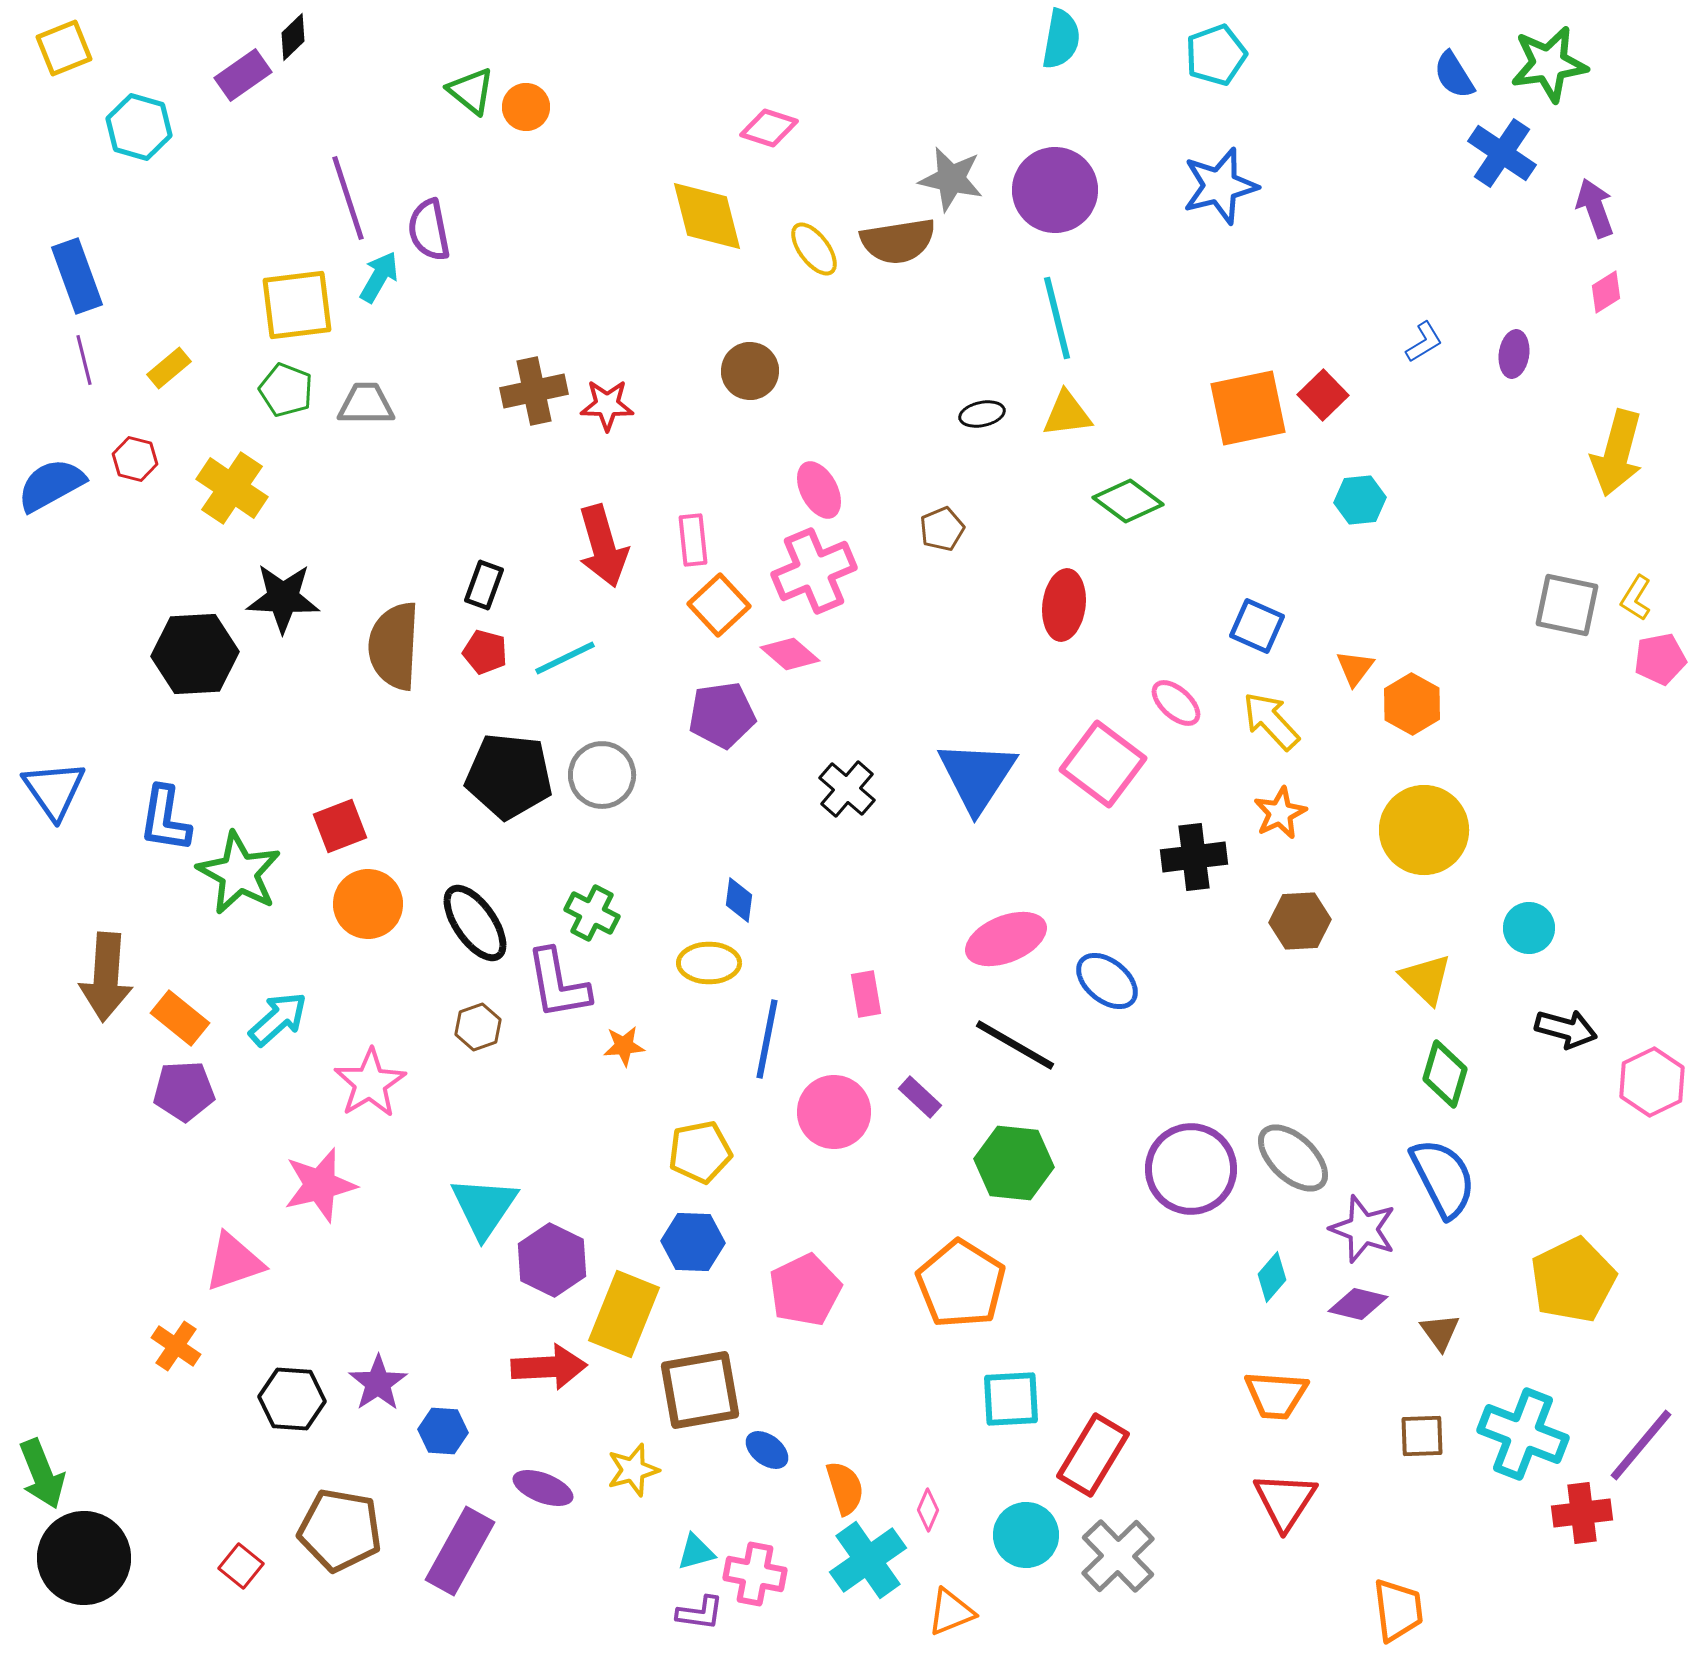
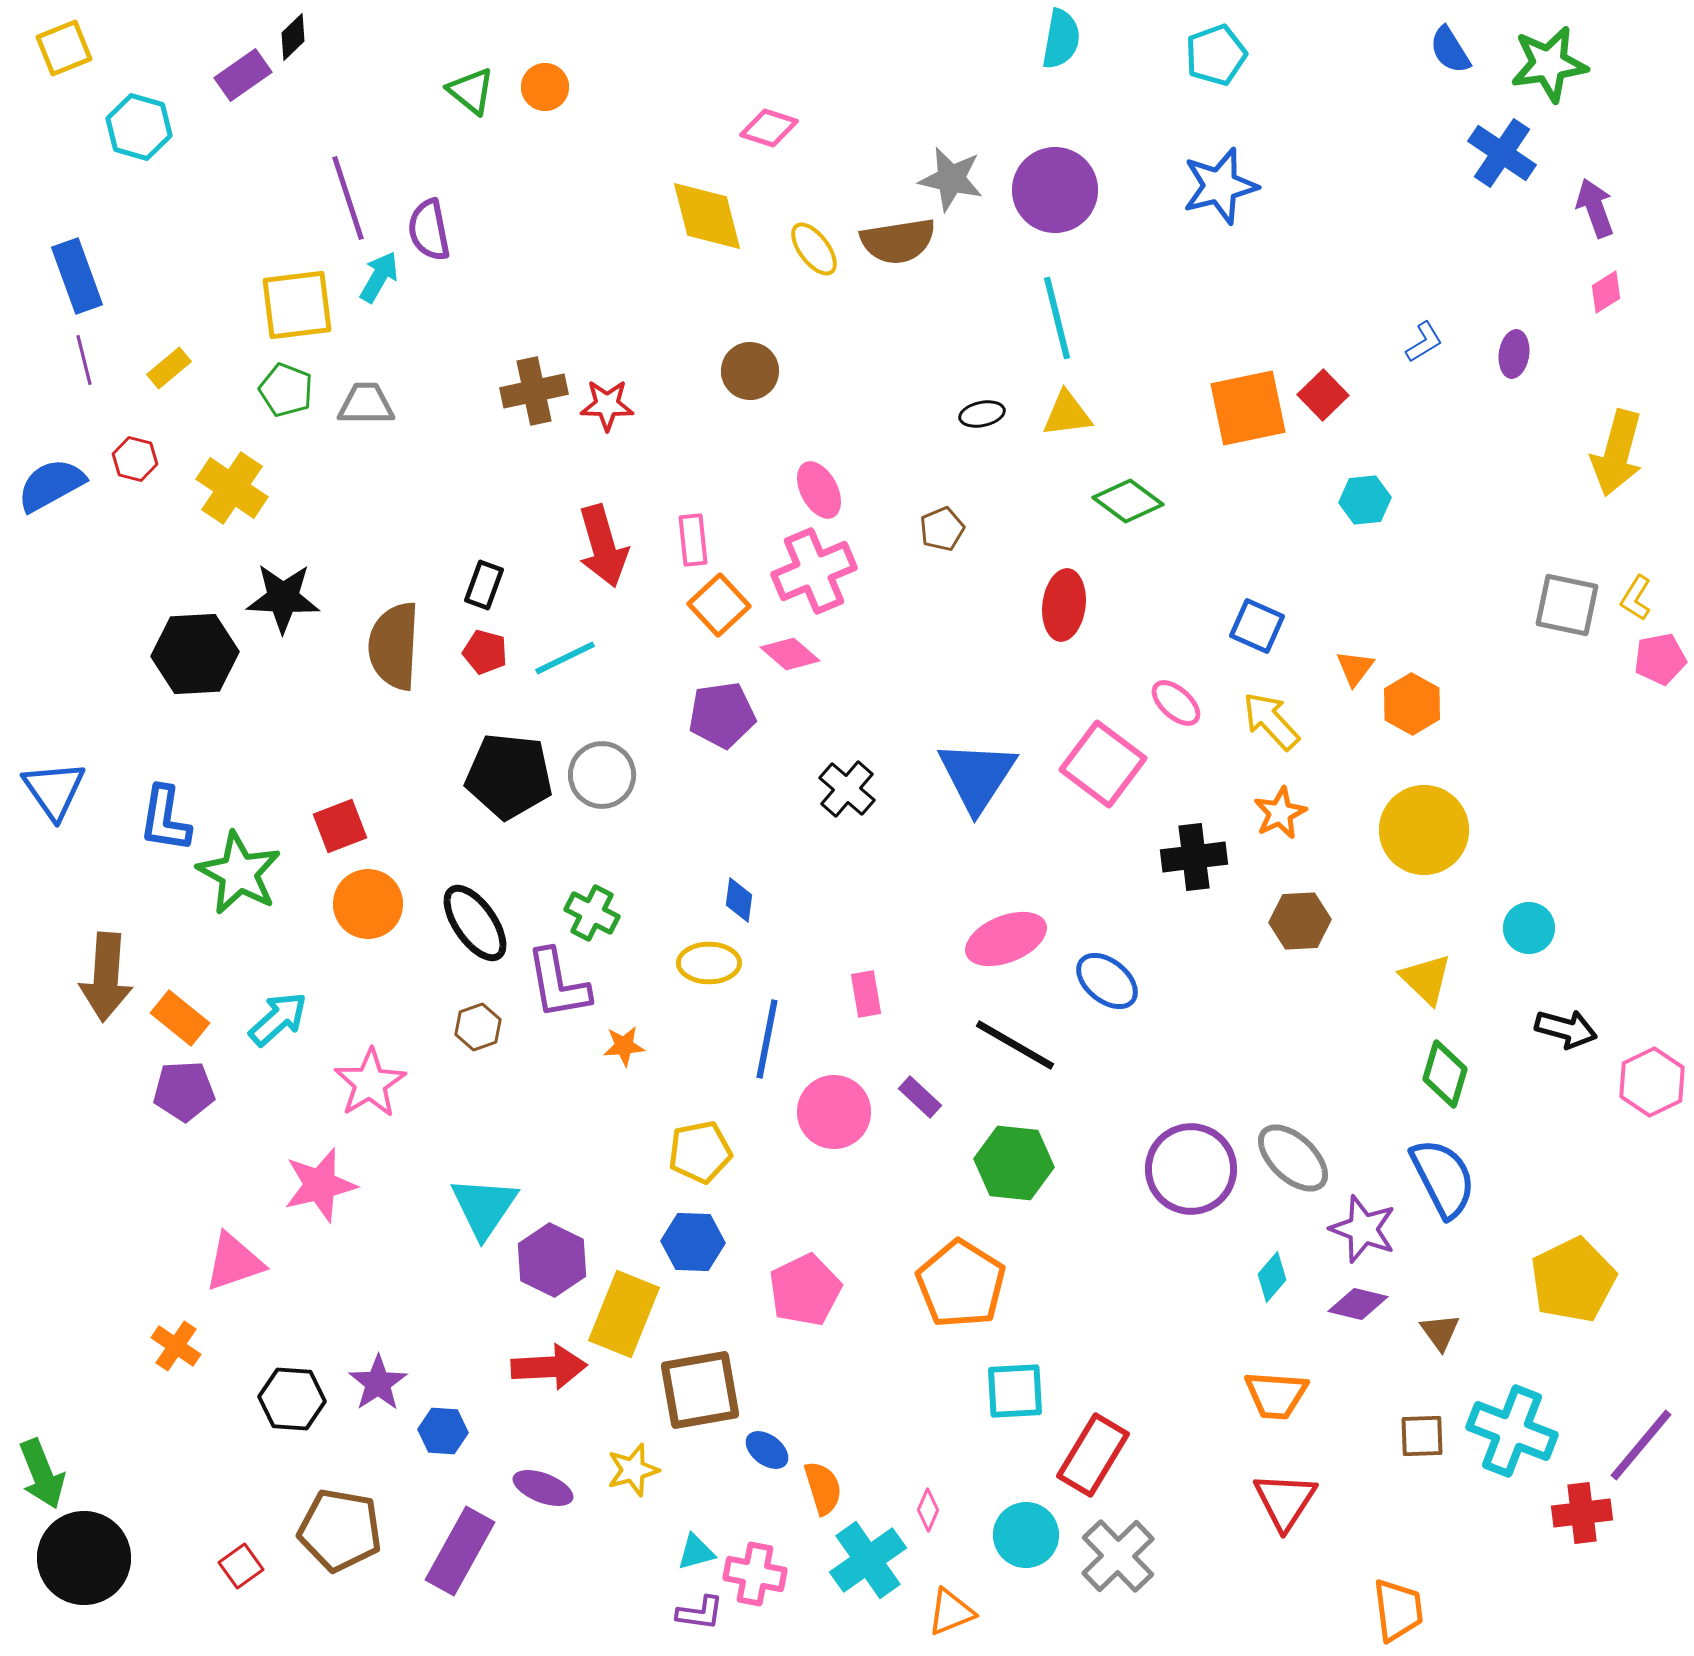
blue semicircle at (1454, 75): moved 4 px left, 25 px up
orange circle at (526, 107): moved 19 px right, 20 px up
cyan hexagon at (1360, 500): moved 5 px right
cyan square at (1011, 1399): moved 4 px right, 8 px up
cyan cross at (1523, 1434): moved 11 px left, 3 px up
orange semicircle at (845, 1488): moved 22 px left
red square at (241, 1566): rotated 15 degrees clockwise
